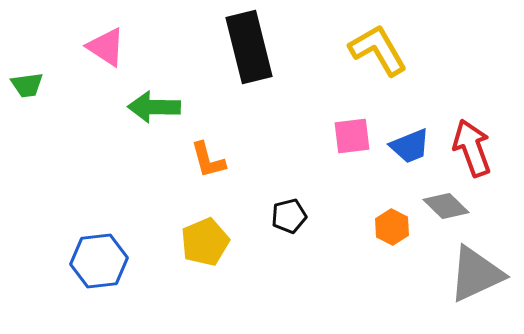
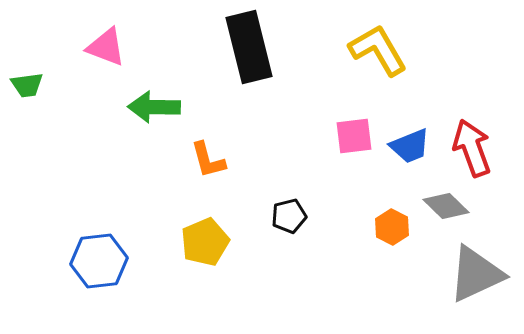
pink triangle: rotated 12 degrees counterclockwise
pink square: moved 2 px right
